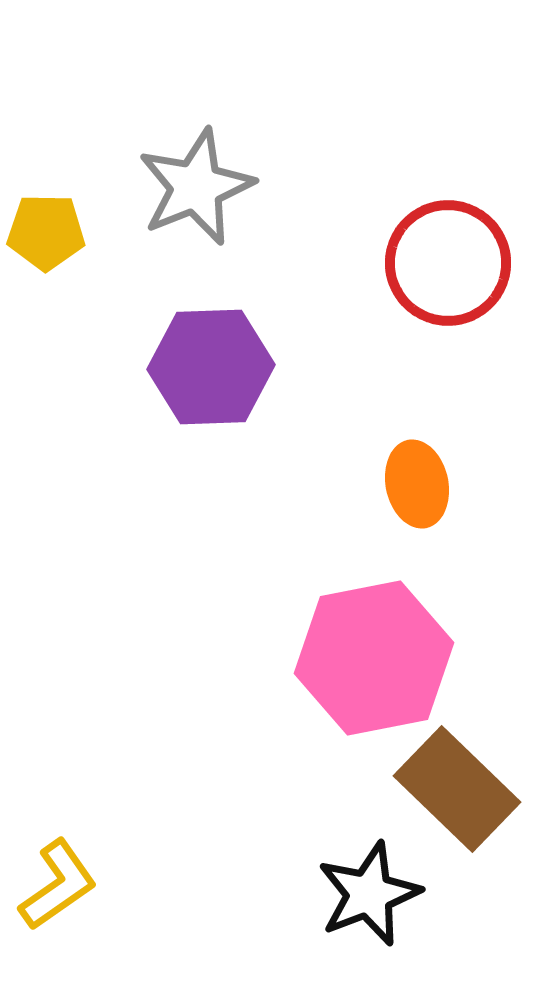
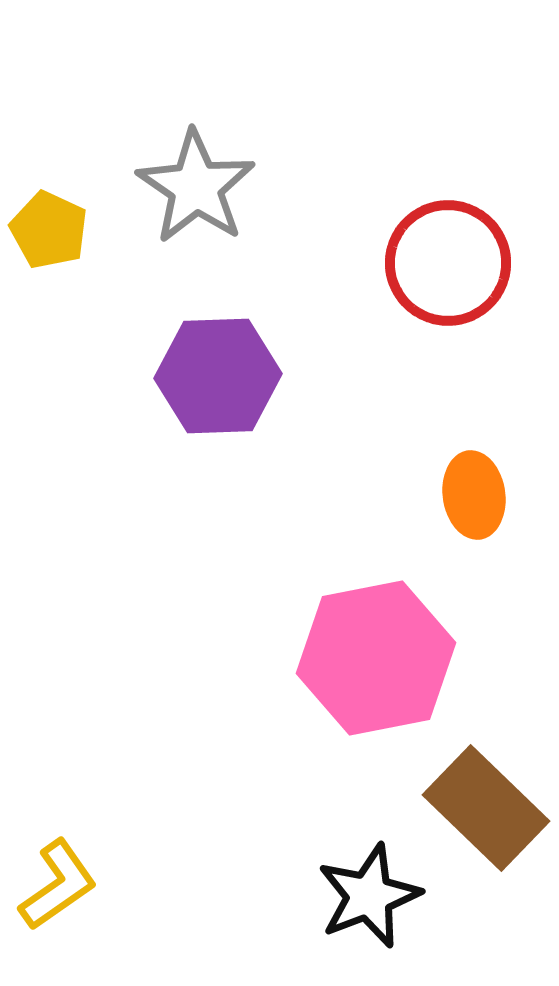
gray star: rotated 16 degrees counterclockwise
yellow pentagon: moved 3 px right, 2 px up; rotated 24 degrees clockwise
purple hexagon: moved 7 px right, 9 px down
orange ellipse: moved 57 px right, 11 px down; rotated 4 degrees clockwise
pink hexagon: moved 2 px right
brown rectangle: moved 29 px right, 19 px down
black star: moved 2 px down
